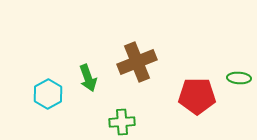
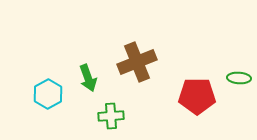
green cross: moved 11 px left, 6 px up
